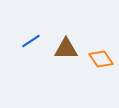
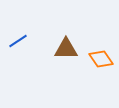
blue line: moved 13 px left
